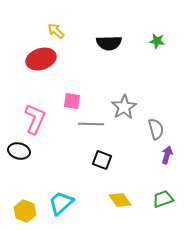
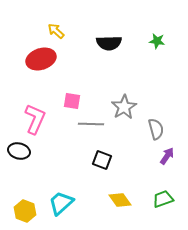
purple arrow: moved 1 px down; rotated 18 degrees clockwise
